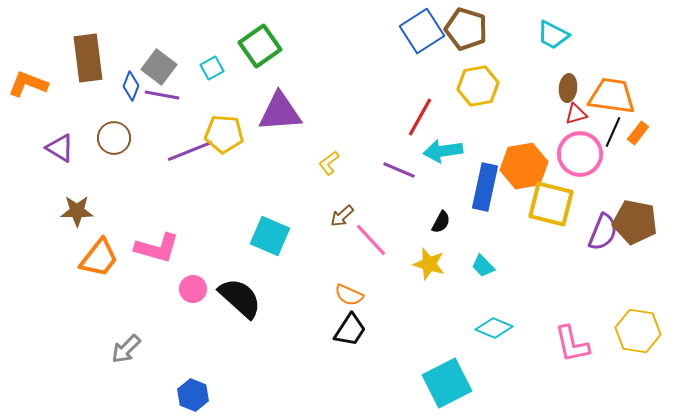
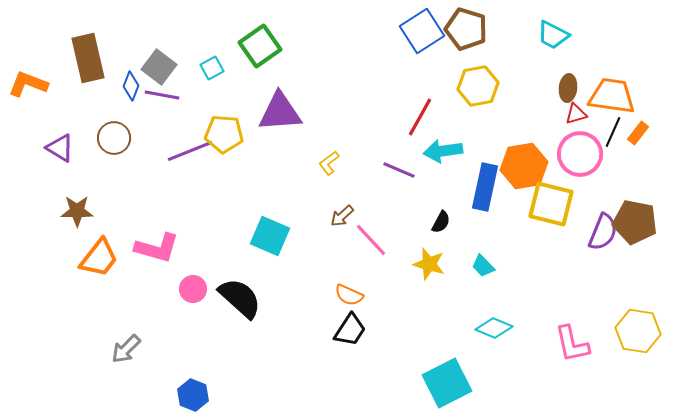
brown rectangle at (88, 58): rotated 6 degrees counterclockwise
